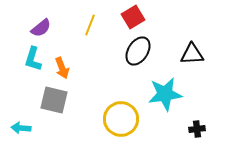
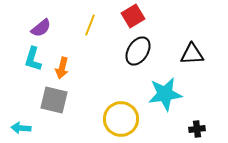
red square: moved 1 px up
orange arrow: rotated 35 degrees clockwise
